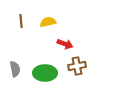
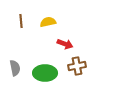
gray semicircle: moved 1 px up
